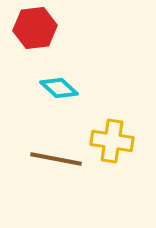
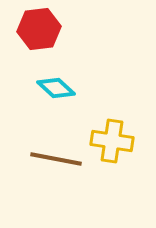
red hexagon: moved 4 px right, 1 px down
cyan diamond: moved 3 px left
